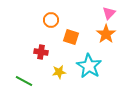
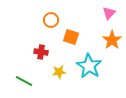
orange star: moved 6 px right, 6 px down
